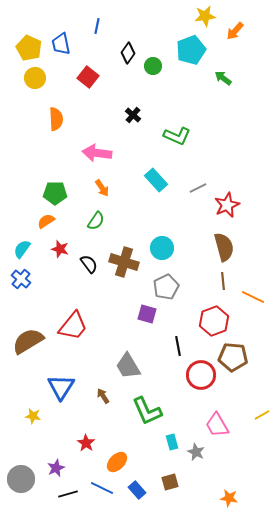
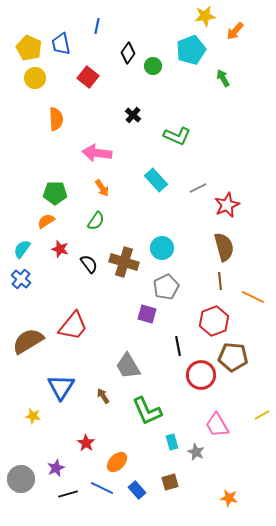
green arrow at (223, 78): rotated 24 degrees clockwise
brown line at (223, 281): moved 3 px left
